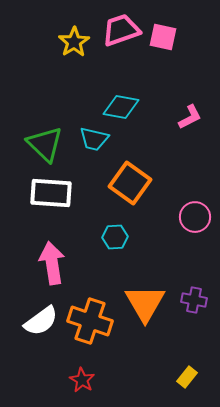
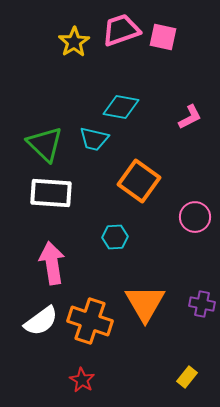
orange square: moved 9 px right, 2 px up
purple cross: moved 8 px right, 4 px down
